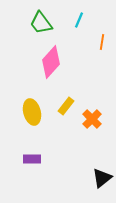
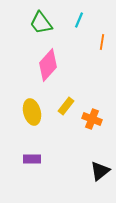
pink diamond: moved 3 px left, 3 px down
orange cross: rotated 24 degrees counterclockwise
black triangle: moved 2 px left, 7 px up
